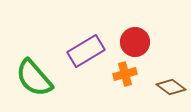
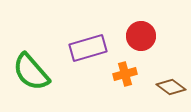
red circle: moved 6 px right, 6 px up
purple rectangle: moved 2 px right, 3 px up; rotated 15 degrees clockwise
green semicircle: moved 3 px left, 6 px up
